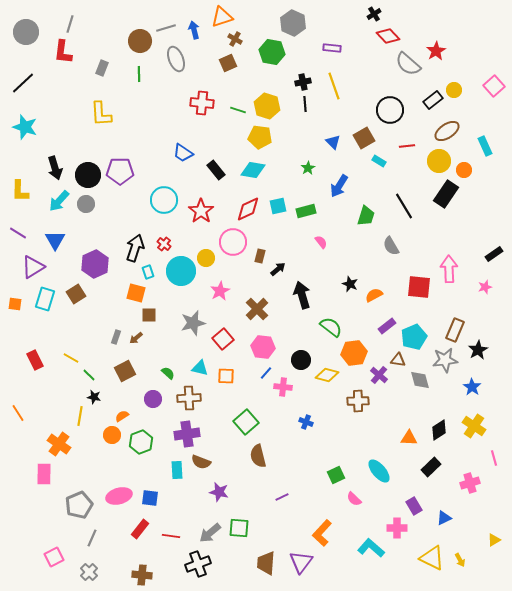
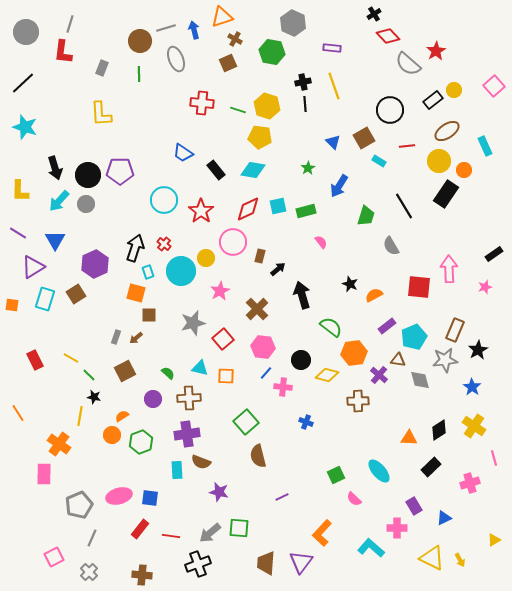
orange square at (15, 304): moved 3 px left, 1 px down
